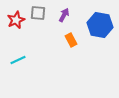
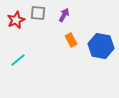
blue hexagon: moved 1 px right, 21 px down
cyan line: rotated 14 degrees counterclockwise
